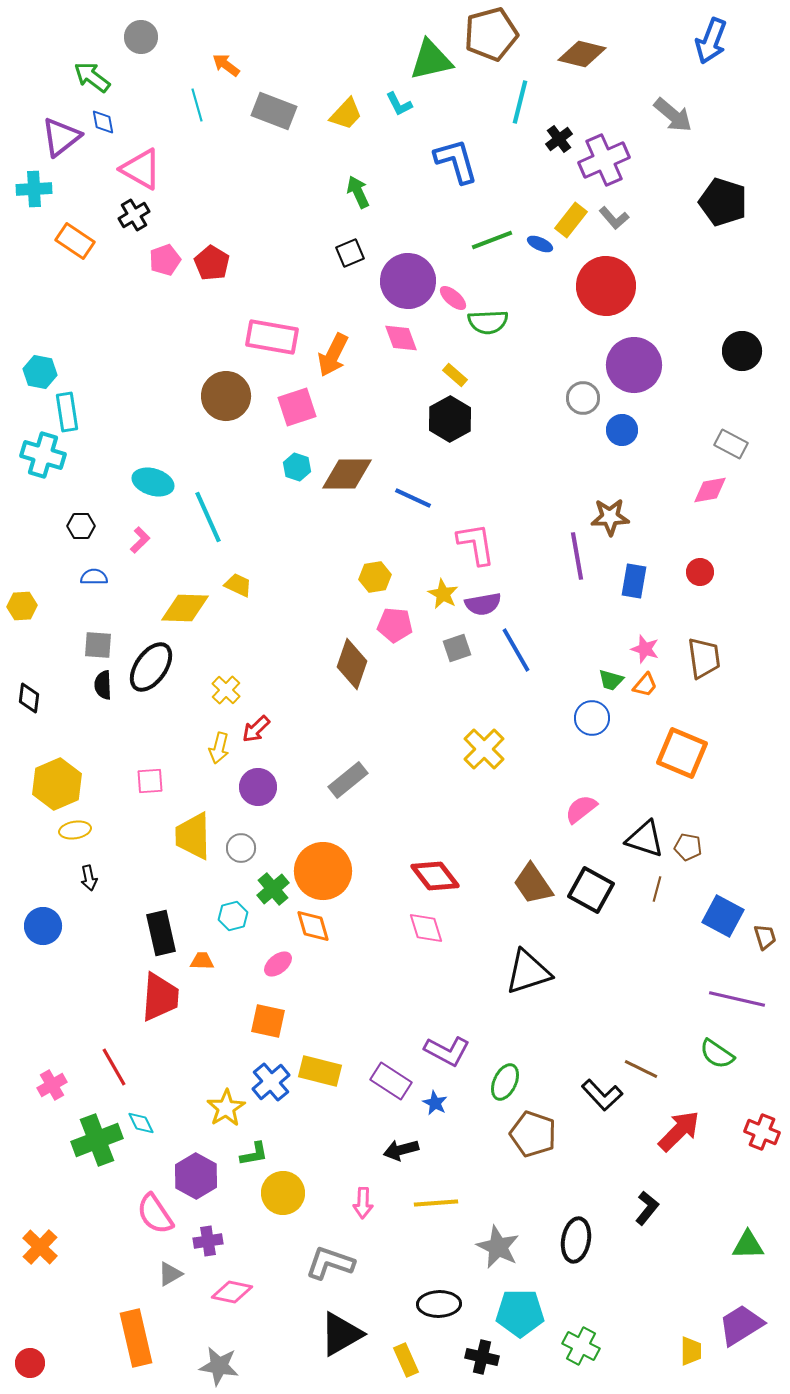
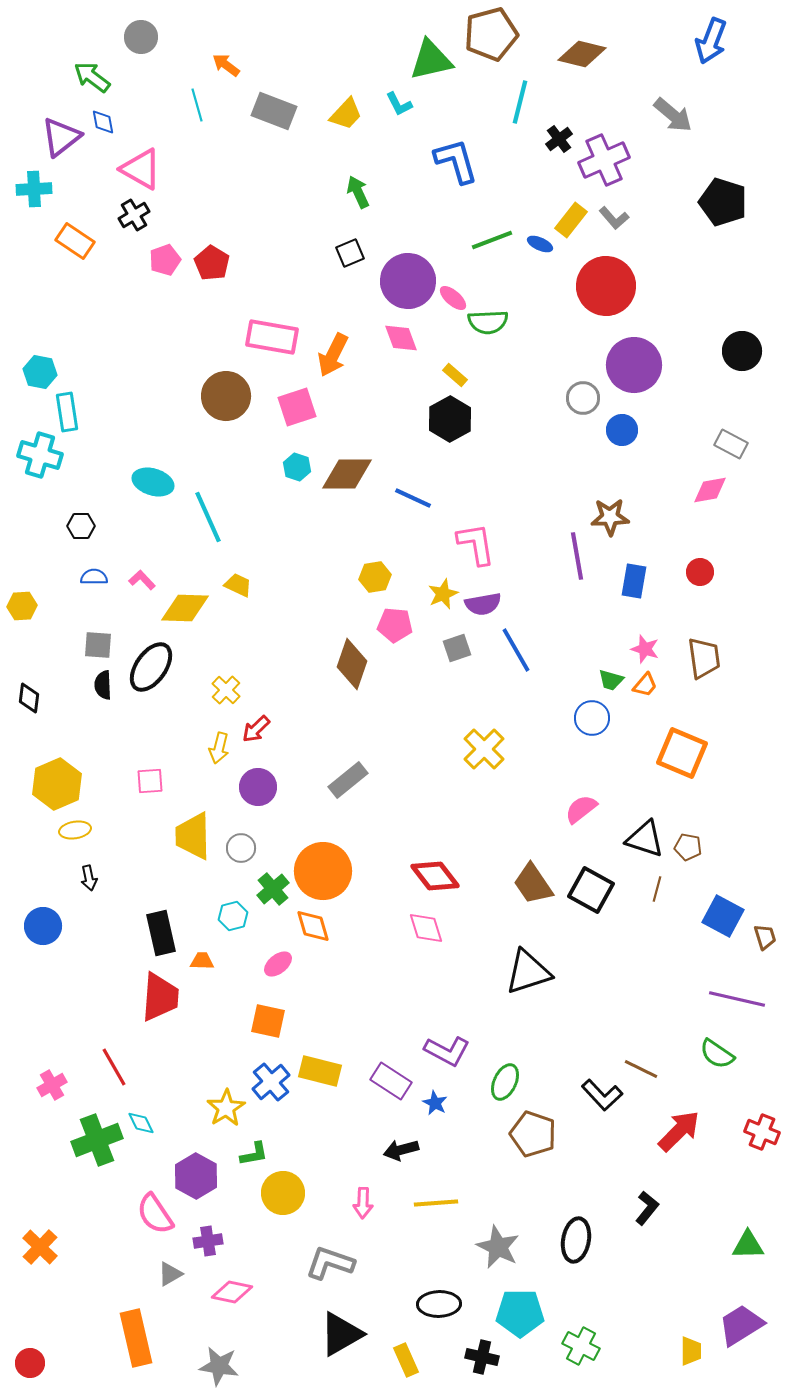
cyan cross at (43, 455): moved 3 px left
pink L-shape at (140, 540): moved 2 px right, 40 px down; rotated 88 degrees counterclockwise
yellow star at (443, 594): rotated 20 degrees clockwise
